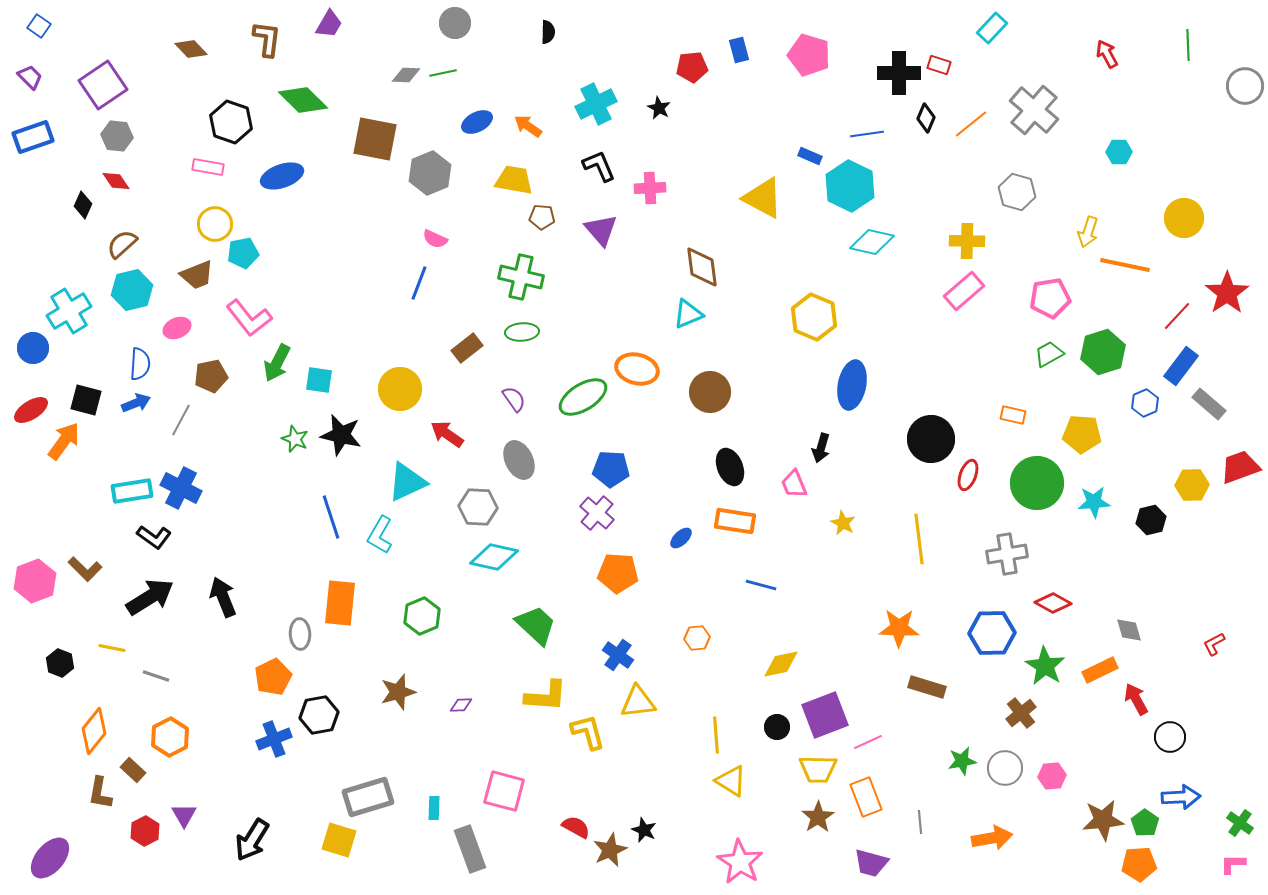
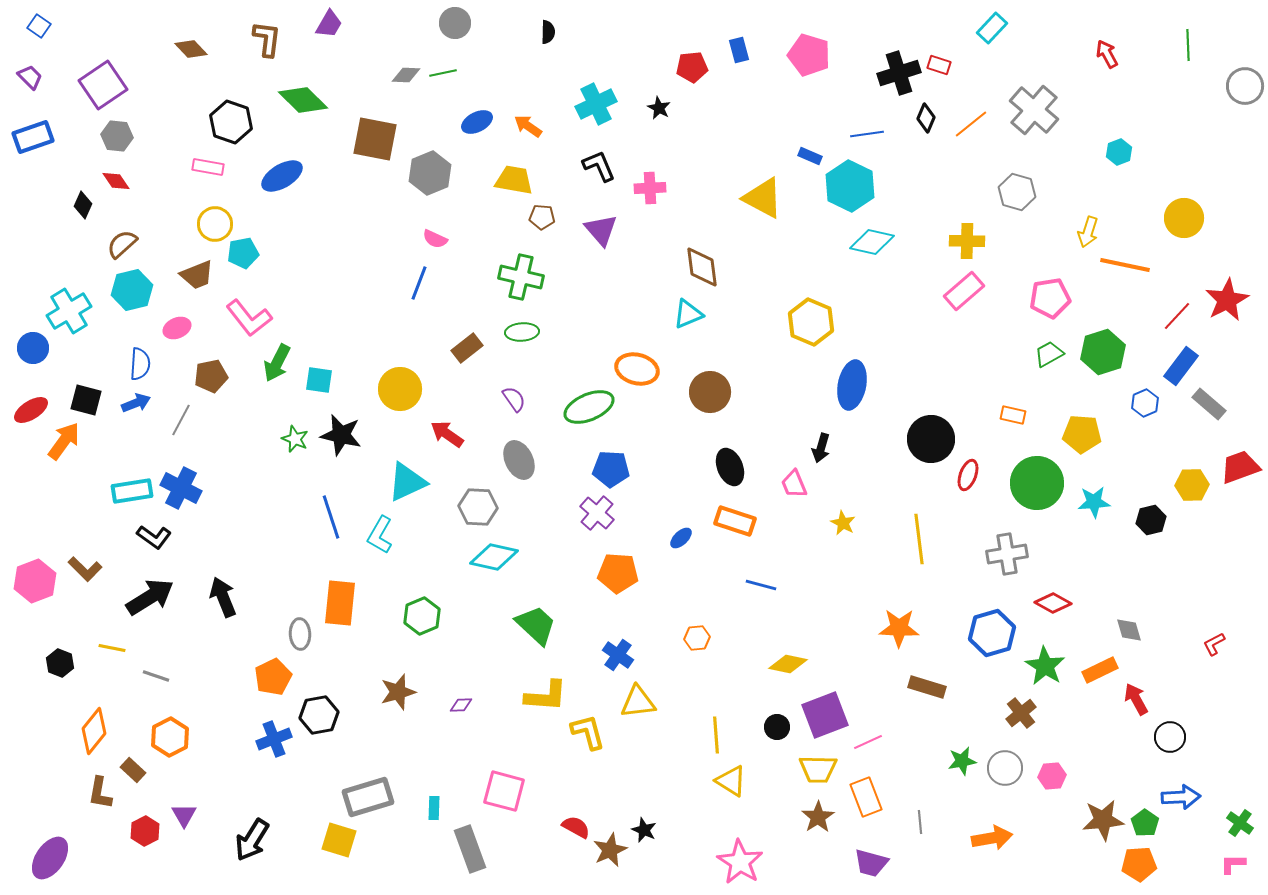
black cross at (899, 73): rotated 18 degrees counterclockwise
cyan hexagon at (1119, 152): rotated 20 degrees counterclockwise
blue ellipse at (282, 176): rotated 12 degrees counterclockwise
red star at (1227, 293): moved 7 px down; rotated 6 degrees clockwise
yellow hexagon at (814, 317): moved 3 px left, 5 px down
green ellipse at (583, 397): moved 6 px right, 10 px down; rotated 9 degrees clockwise
orange rectangle at (735, 521): rotated 9 degrees clockwise
blue hexagon at (992, 633): rotated 15 degrees counterclockwise
yellow diamond at (781, 664): moved 7 px right; rotated 24 degrees clockwise
purple ellipse at (50, 858): rotated 6 degrees counterclockwise
